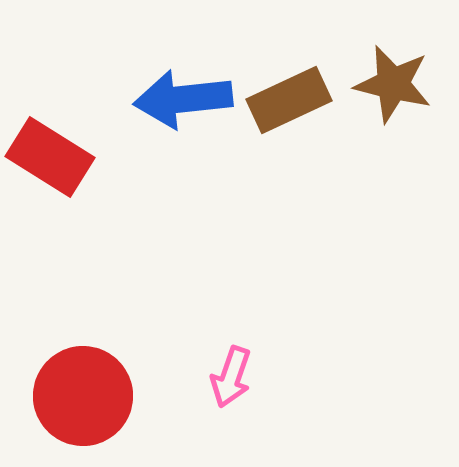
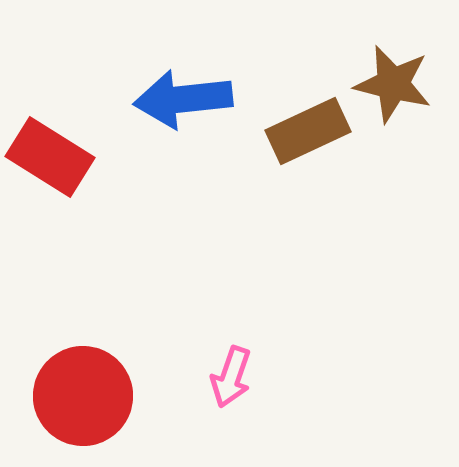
brown rectangle: moved 19 px right, 31 px down
